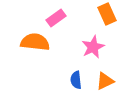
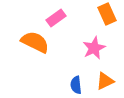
orange semicircle: rotated 20 degrees clockwise
pink star: moved 1 px right, 1 px down
blue semicircle: moved 5 px down
